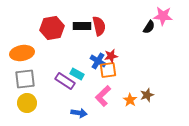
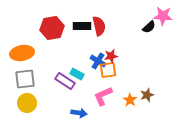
black semicircle: rotated 16 degrees clockwise
pink L-shape: rotated 20 degrees clockwise
